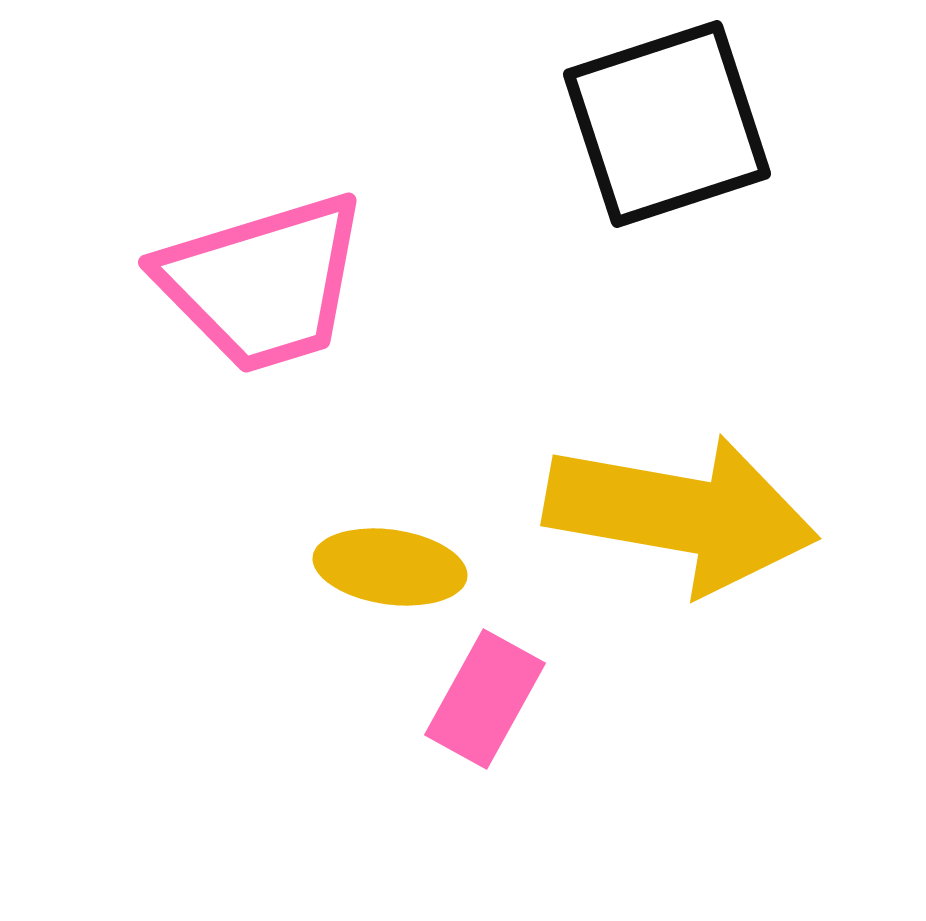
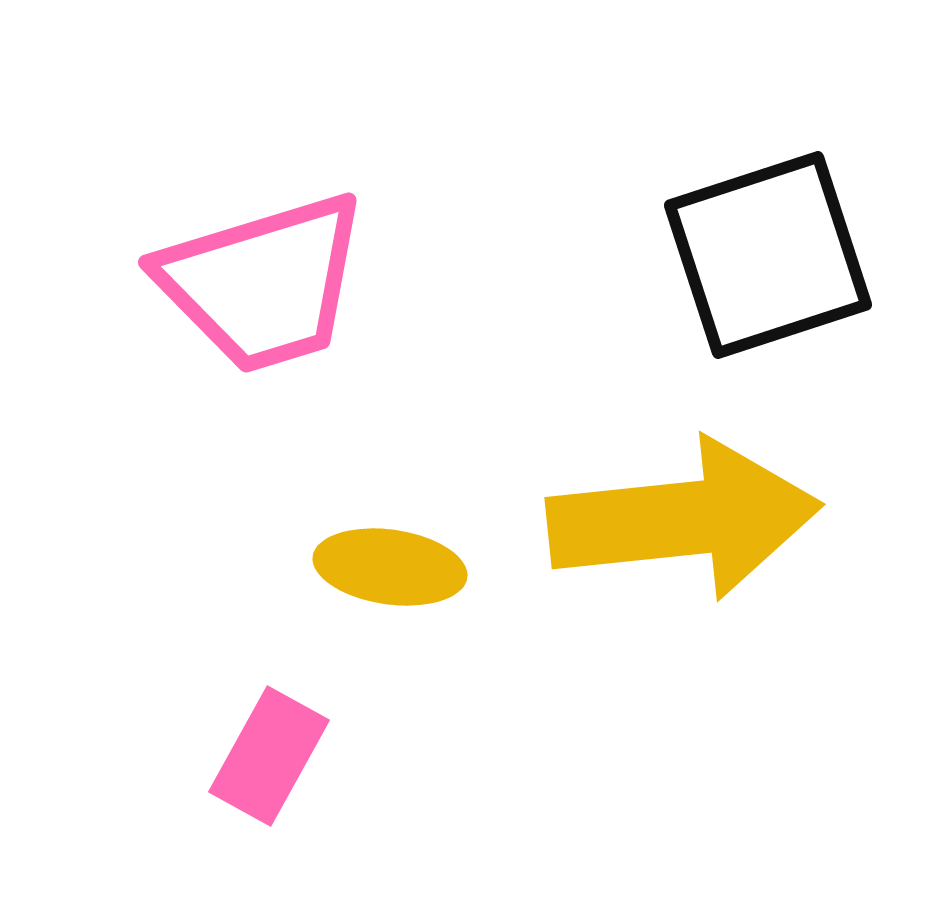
black square: moved 101 px right, 131 px down
yellow arrow: moved 3 px right, 5 px down; rotated 16 degrees counterclockwise
pink rectangle: moved 216 px left, 57 px down
